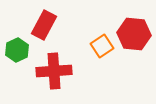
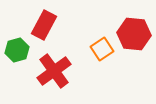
orange square: moved 3 px down
green hexagon: rotated 10 degrees clockwise
red cross: rotated 32 degrees counterclockwise
